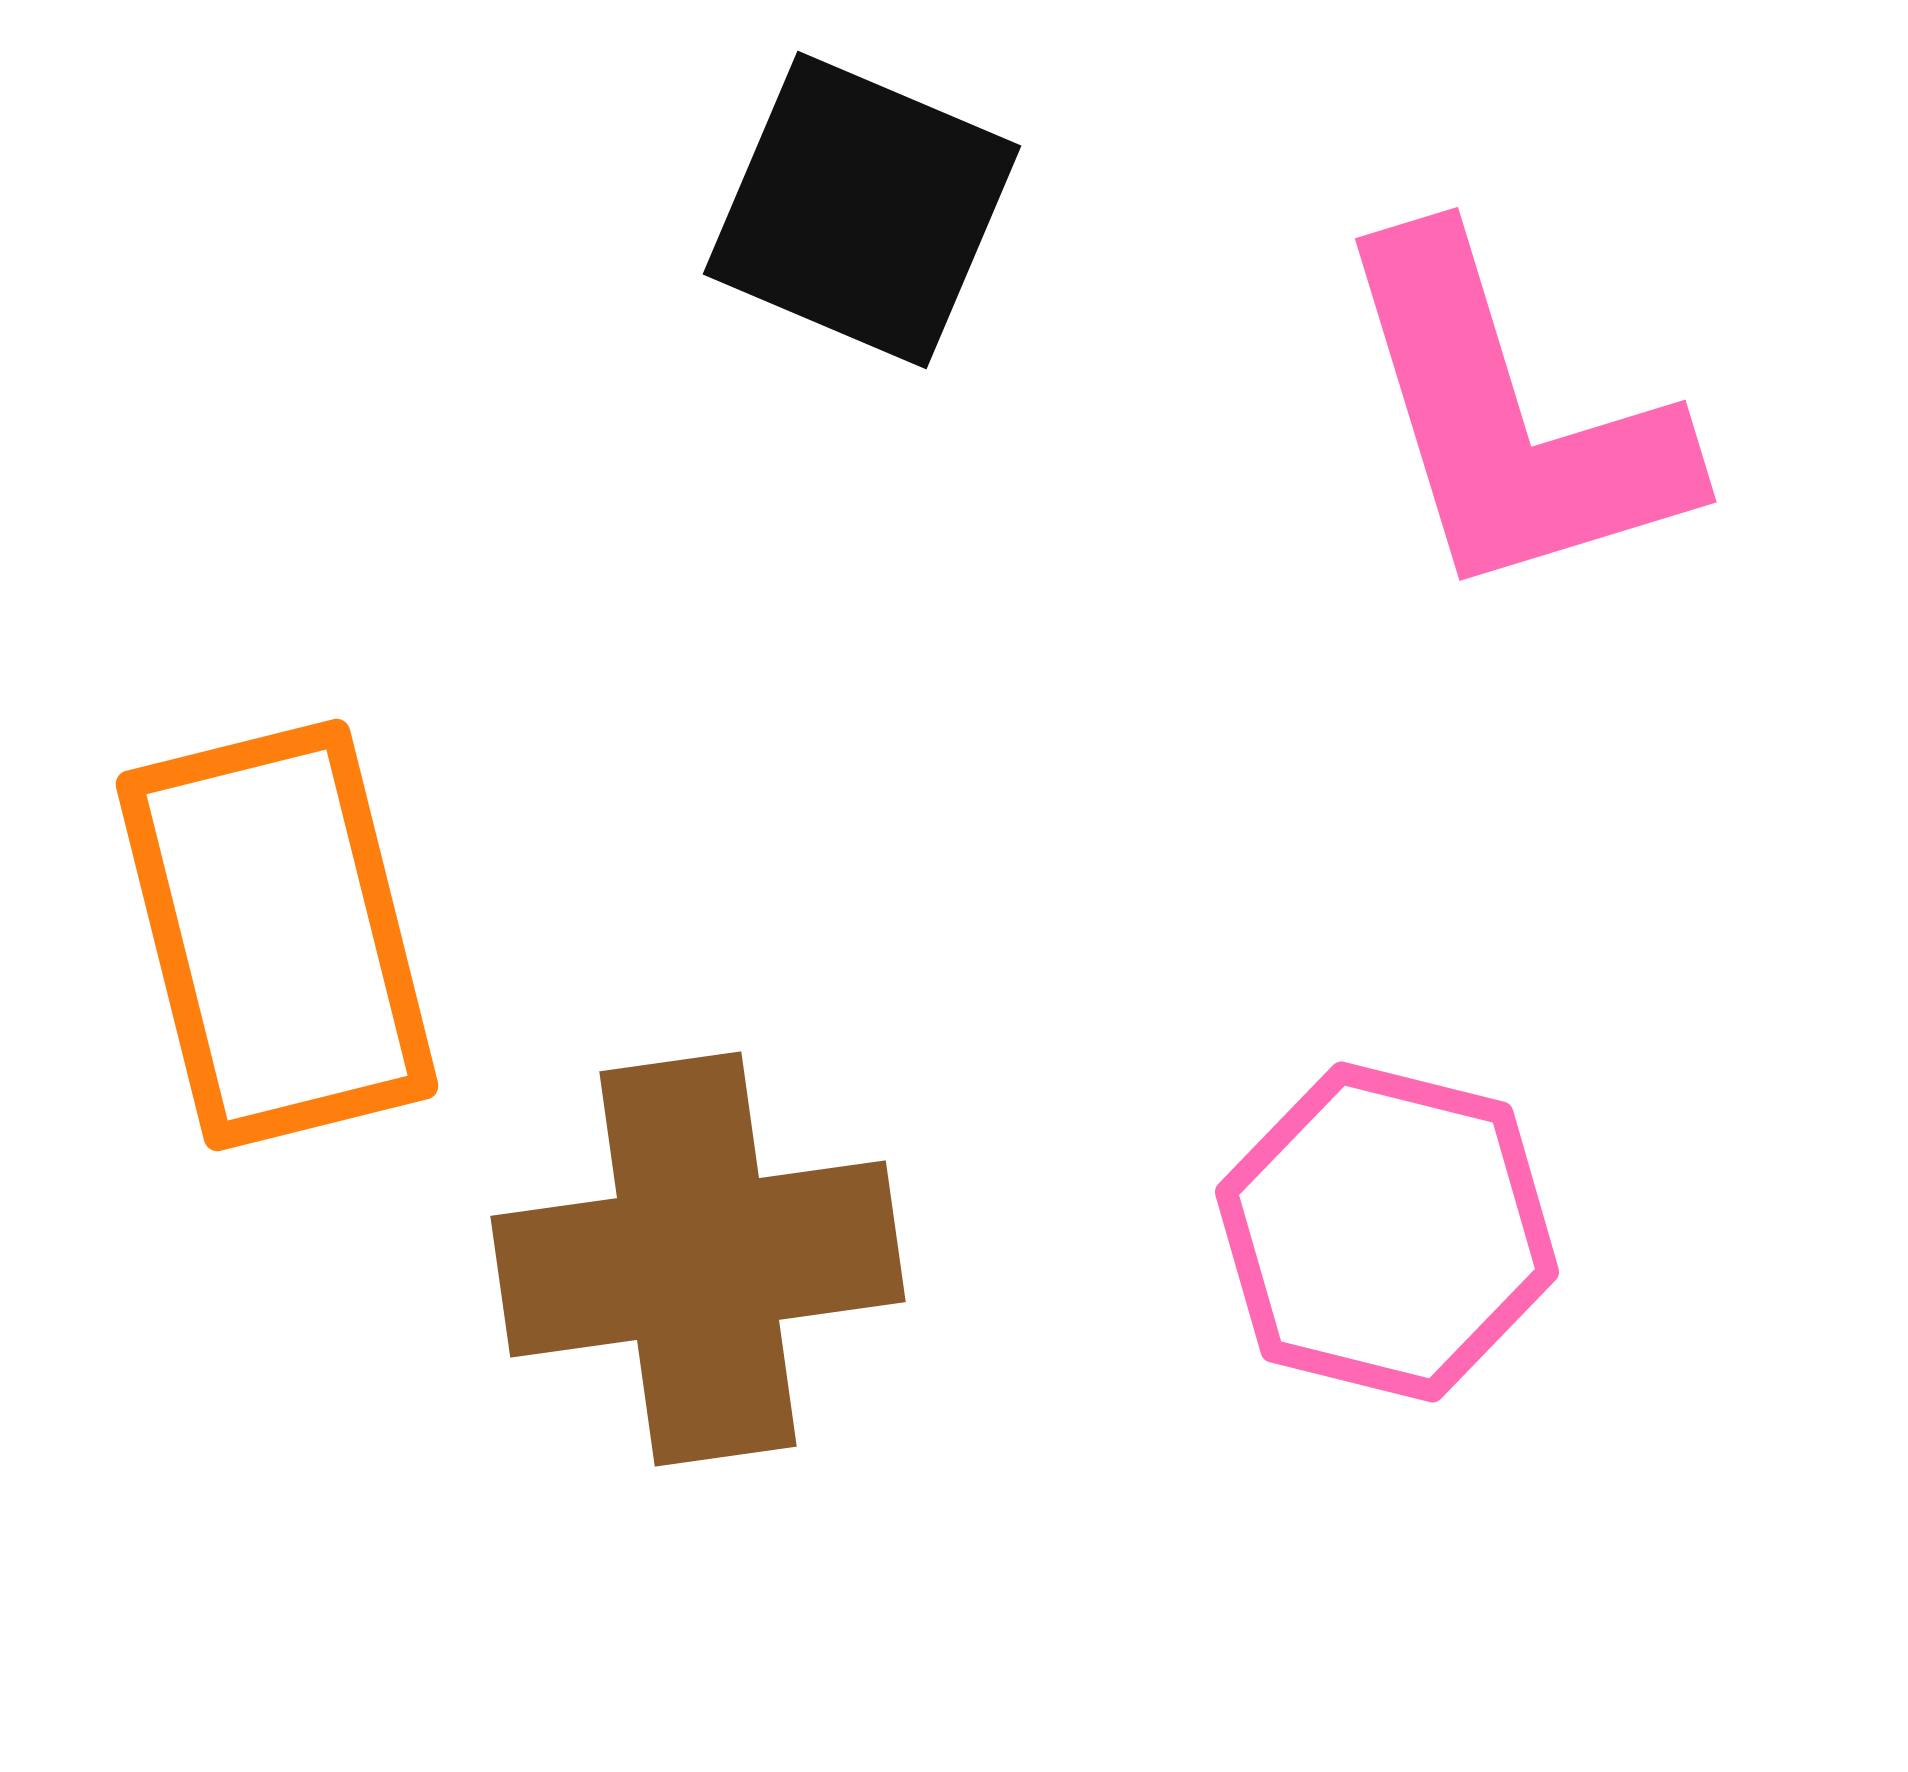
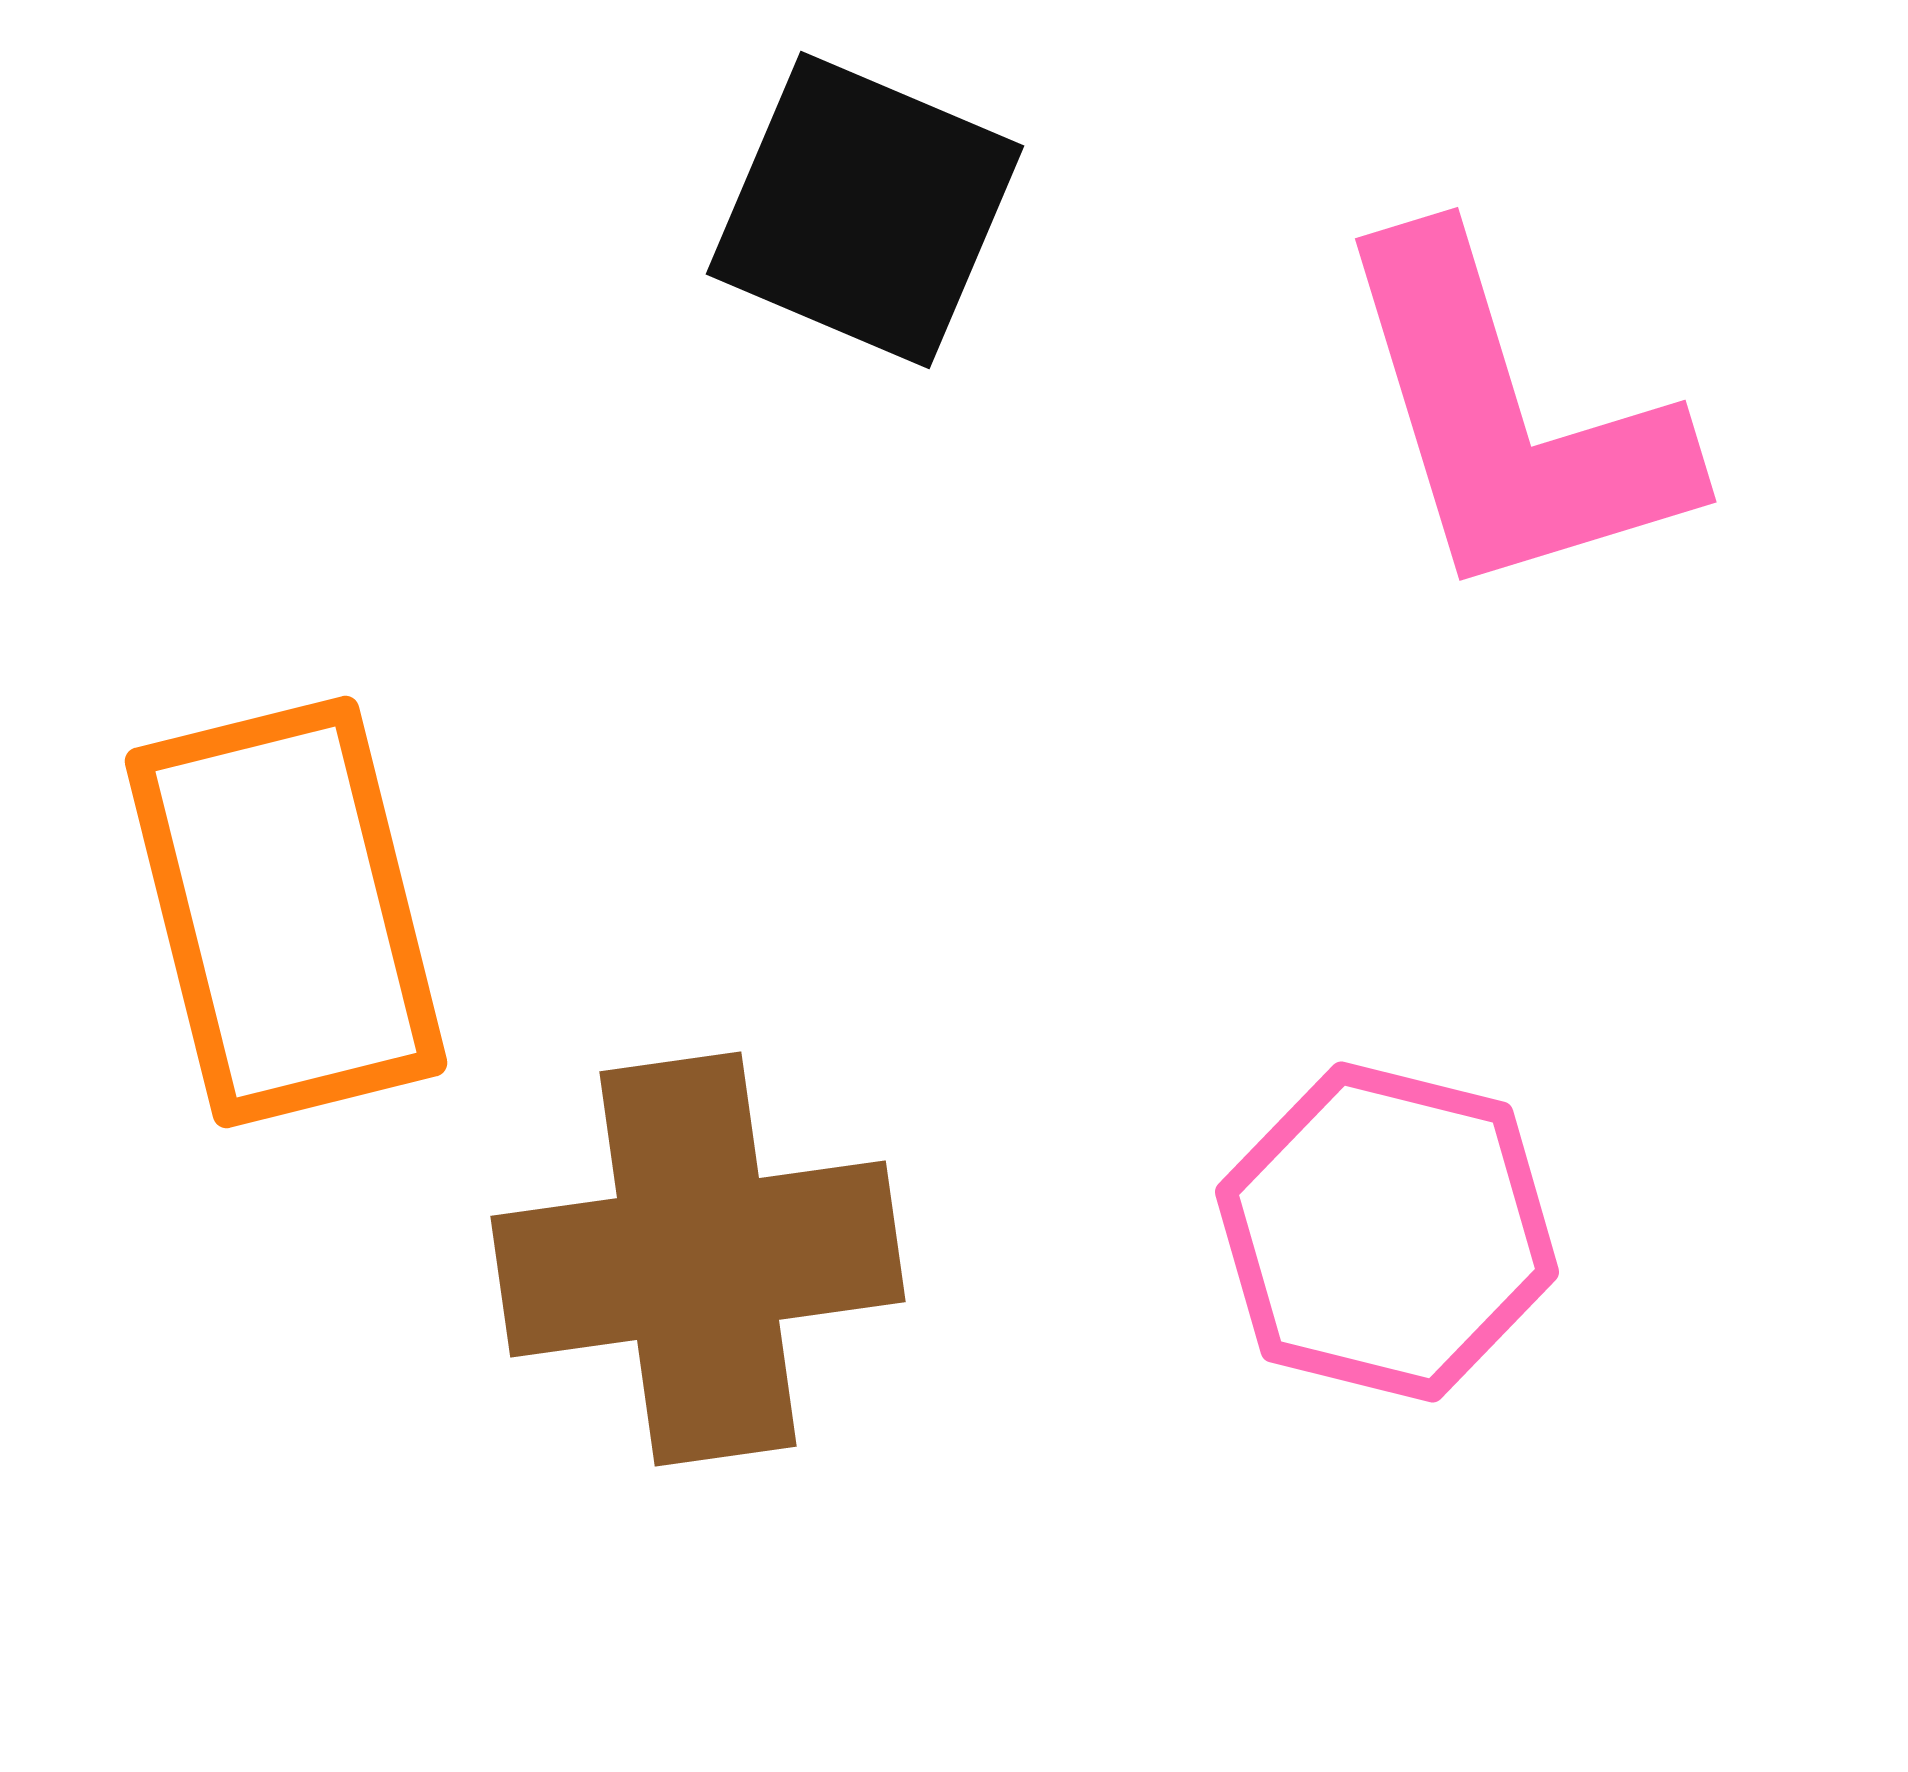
black square: moved 3 px right
orange rectangle: moved 9 px right, 23 px up
